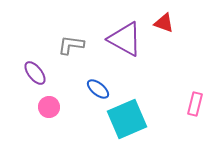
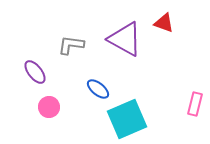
purple ellipse: moved 1 px up
